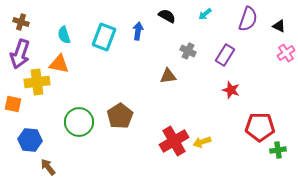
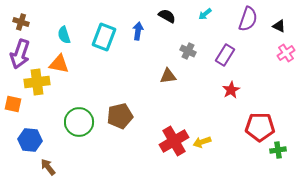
red star: rotated 24 degrees clockwise
brown pentagon: rotated 20 degrees clockwise
